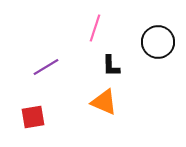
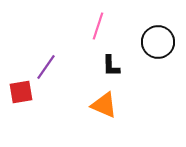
pink line: moved 3 px right, 2 px up
purple line: rotated 24 degrees counterclockwise
orange triangle: moved 3 px down
red square: moved 12 px left, 25 px up
